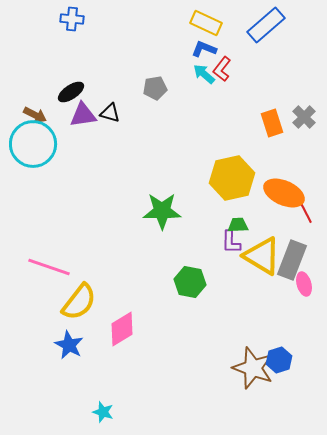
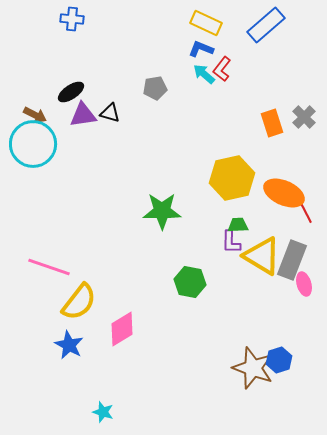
blue L-shape: moved 3 px left
